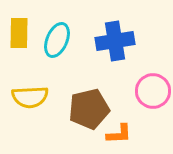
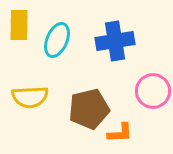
yellow rectangle: moved 8 px up
orange L-shape: moved 1 px right, 1 px up
